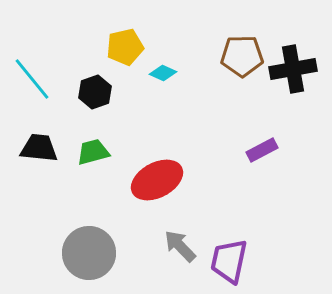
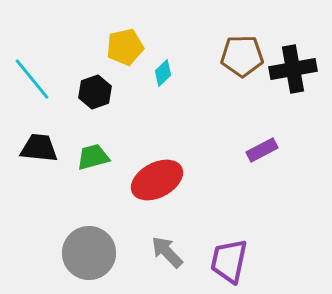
cyan diamond: rotated 68 degrees counterclockwise
green trapezoid: moved 5 px down
gray arrow: moved 13 px left, 6 px down
